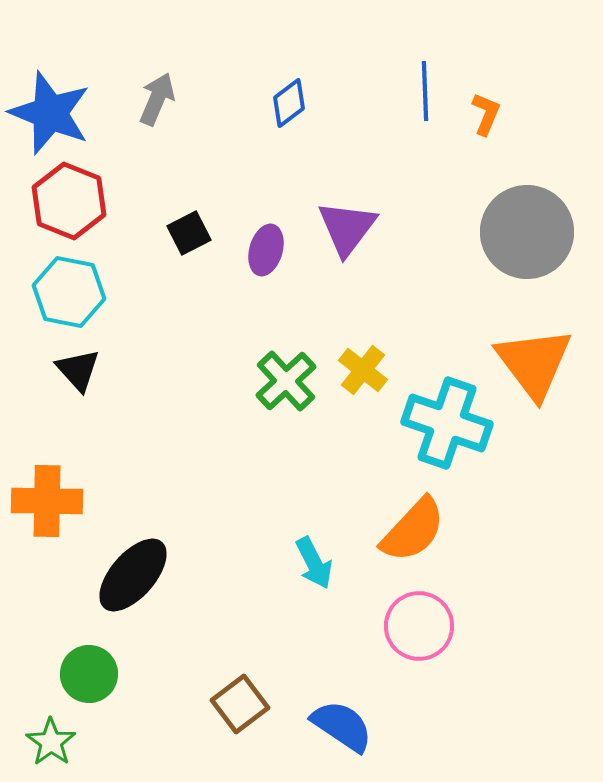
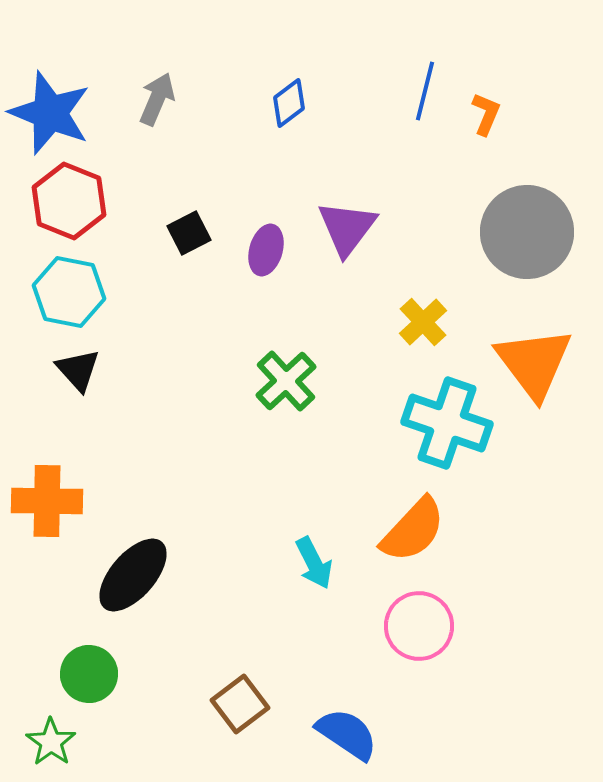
blue line: rotated 16 degrees clockwise
yellow cross: moved 60 px right, 48 px up; rotated 9 degrees clockwise
blue semicircle: moved 5 px right, 8 px down
